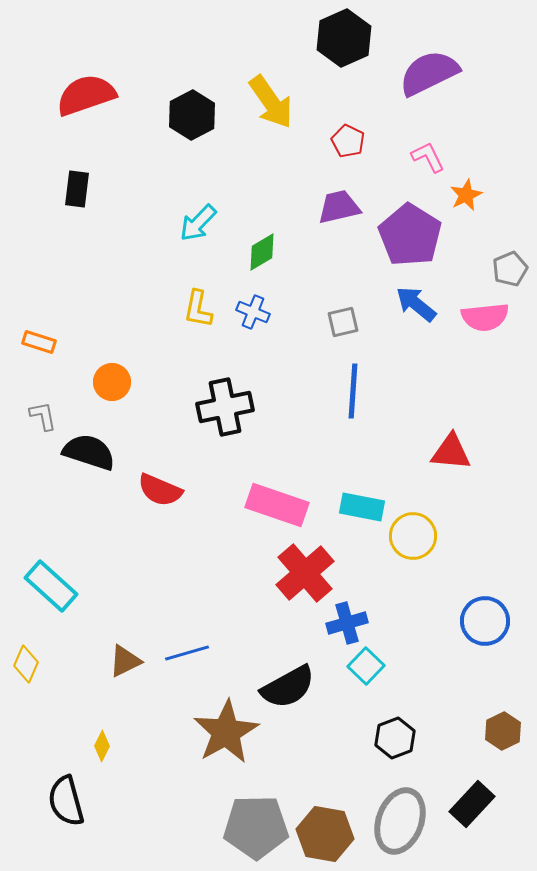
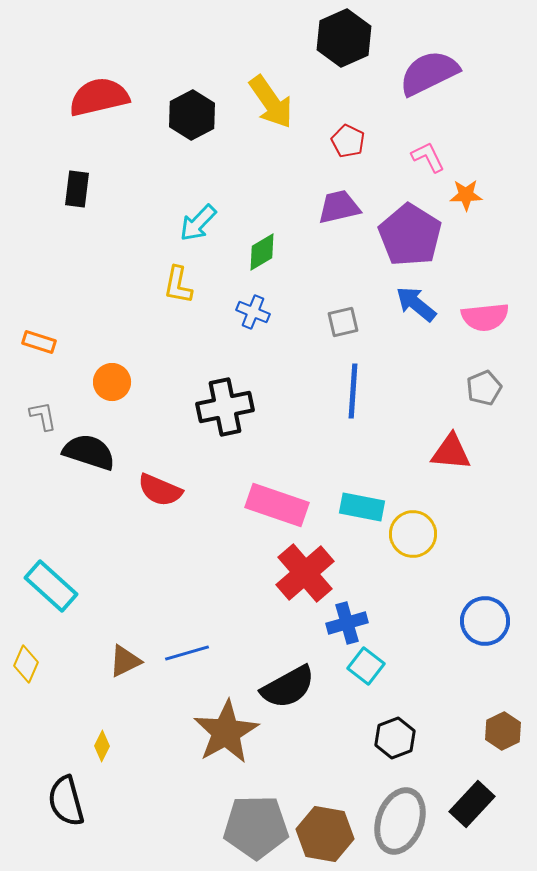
red semicircle at (86, 95): moved 13 px right, 2 px down; rotated 6 degrees clockwise
orange star at (466, 195): rotated 24 degrees clockwise
gray pentagon at (510, 269): moved 26 px left, 119 px down
yellow L-shape at (198, 309): moved 20 px left, 24 px up
yellow circle at (413, 536): moved 2 px up
cyan square at (366, 666): rotated 6 degrees counterclockwise
